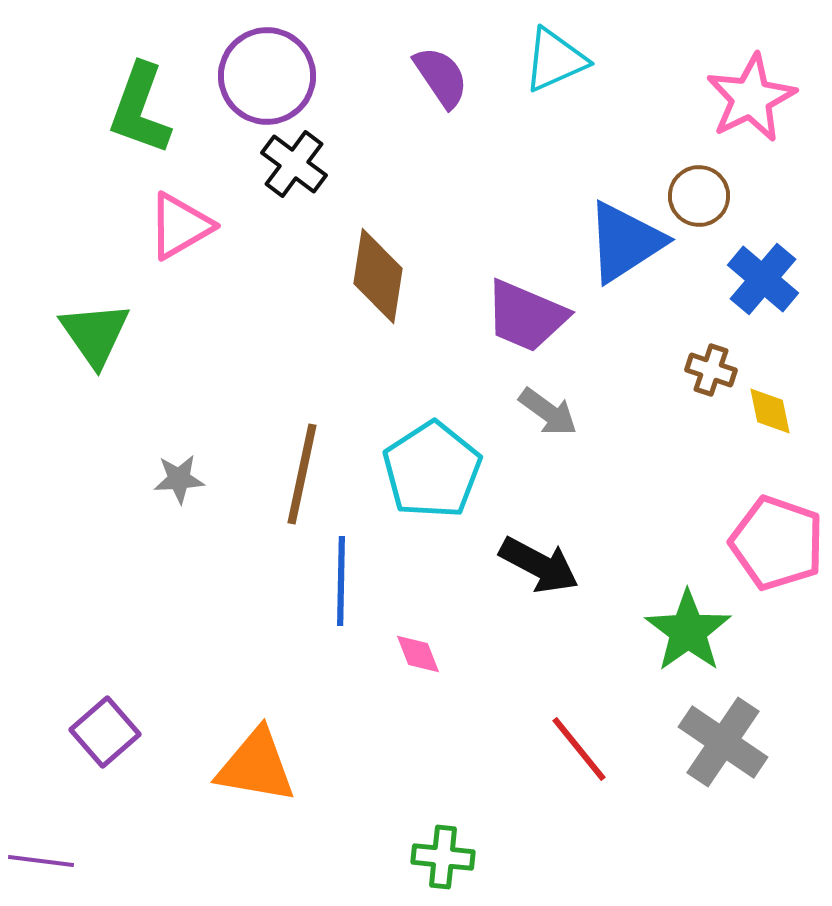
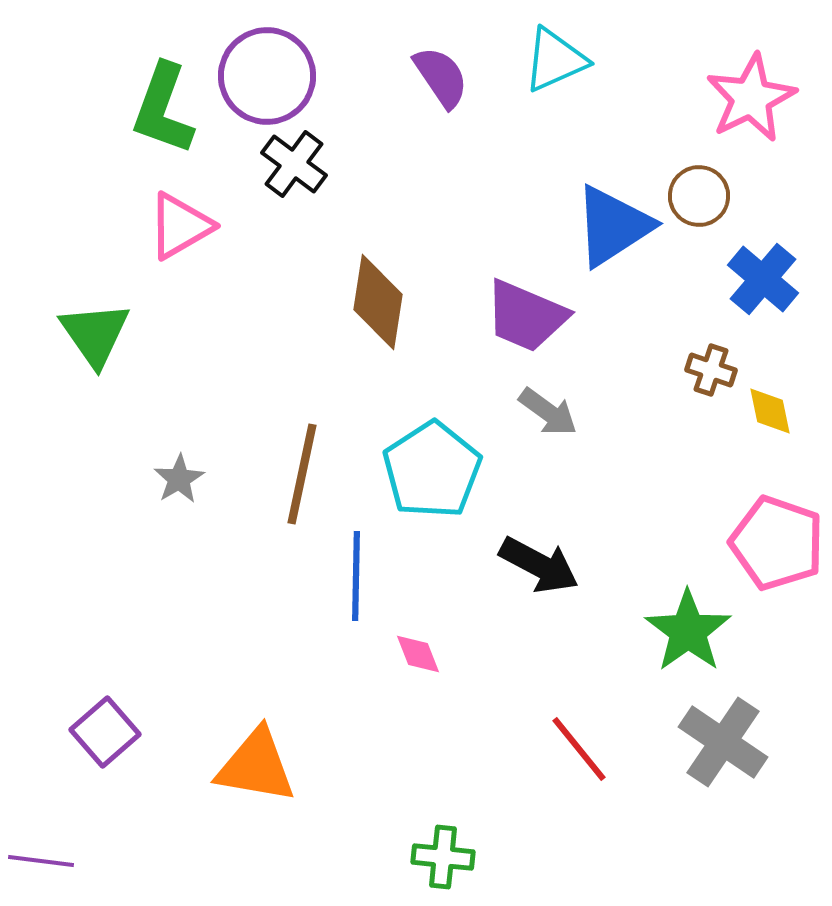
green L-shape: moved 23 px right
blue triangle: moved 12 px left, 16 px up
brown diamond: moved 26 px down
gray star: rotated 27 degrees counterclockwise
blue line: moved 15 px right, 5 px up
